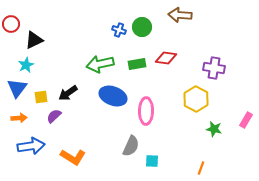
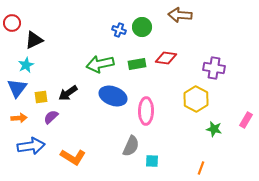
red circle: moved 1 px right, 1 px up
purple semicircle: moved 3 px left, 1 px down
